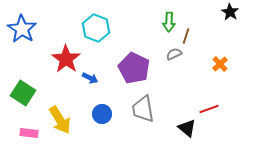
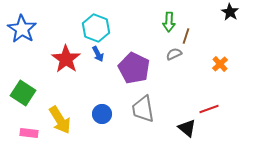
blue arrow: moved 8 px right, 24 px up; rotated 35 degrees clockwise
